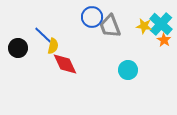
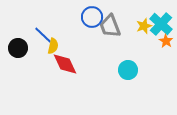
yellow star: rotated 28 degrees counterclockwise
orange star: moved 2 px right, 1 px down
